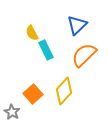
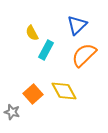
cyan rectangle: rotated 54 degrees clockwise
yellow diamond: rotated 72 degrees counterclockwise
gray star: rotated 14 degrees counterclockwise
